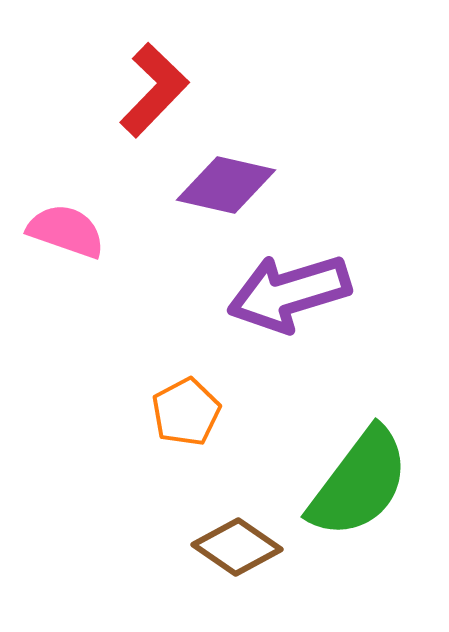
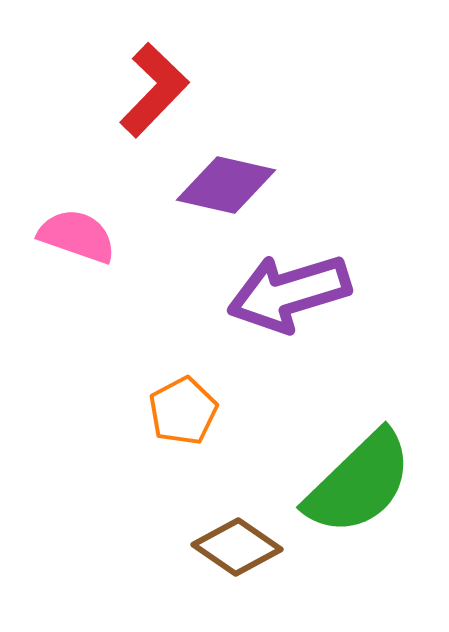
pink semicircle: moved 11 px right, 5 px down
orange pentagon: moved 3 px left, 1 px up
green semicircle: rotated 9 degrees clockwise
